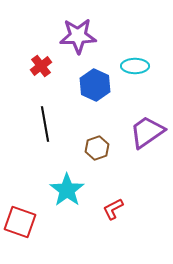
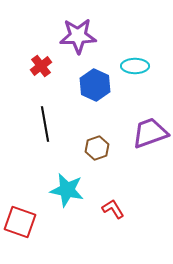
purple trapezoid: moved 3 px right, 1 px down; rotated 15 degrees clockwise
cyan star: rotated 24 degrees counterclockwise
red L-shape: rotated 85 degrees clockwise
